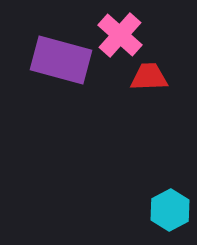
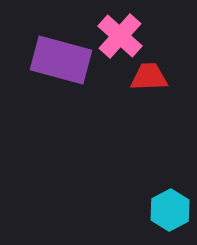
pink cross: moved 1 px down
